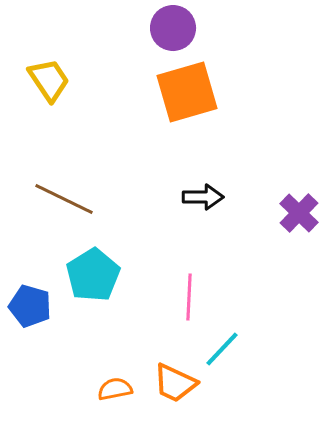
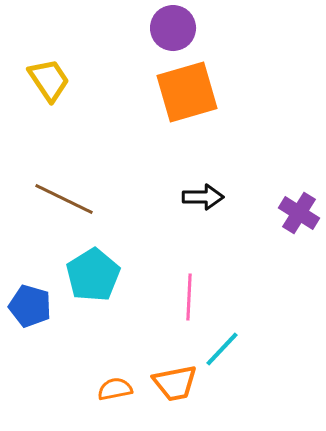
purple cross: rotated 12 degrees counterclockwise
orange trapezoid: rotated 36 degrees counterclockwise
